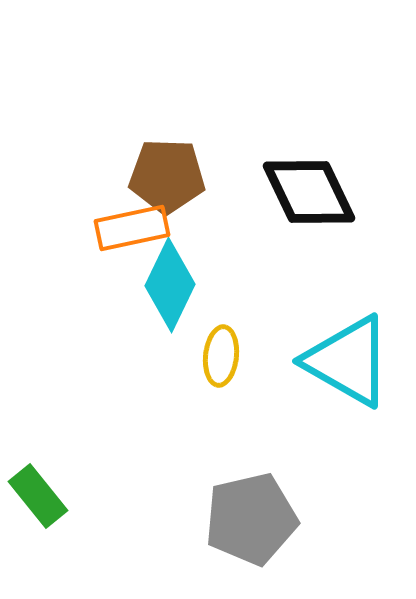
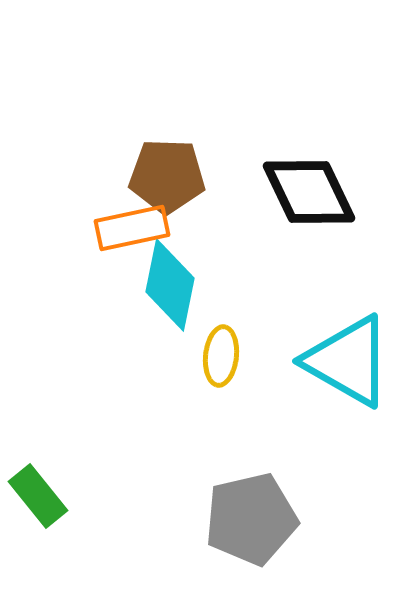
cyan diamond: rotated 14 degrees counterclockwise
